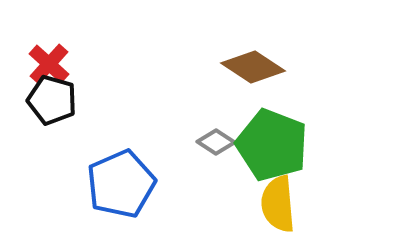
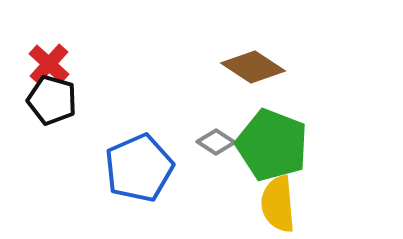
blue pentagon: moved 18 px right, 16 px up
